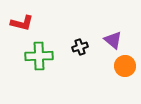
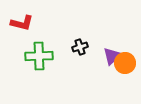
purple triangle: moved 1 px left, 16 px down; rotated 36 degrees clockwise
orange circle: moved 3 px up
